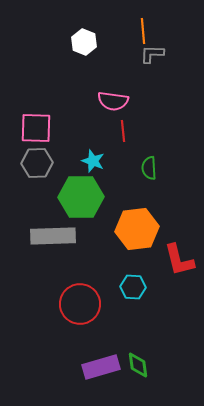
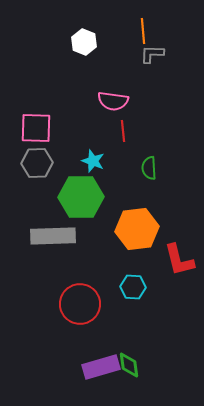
green diamond: moved 9 px left
